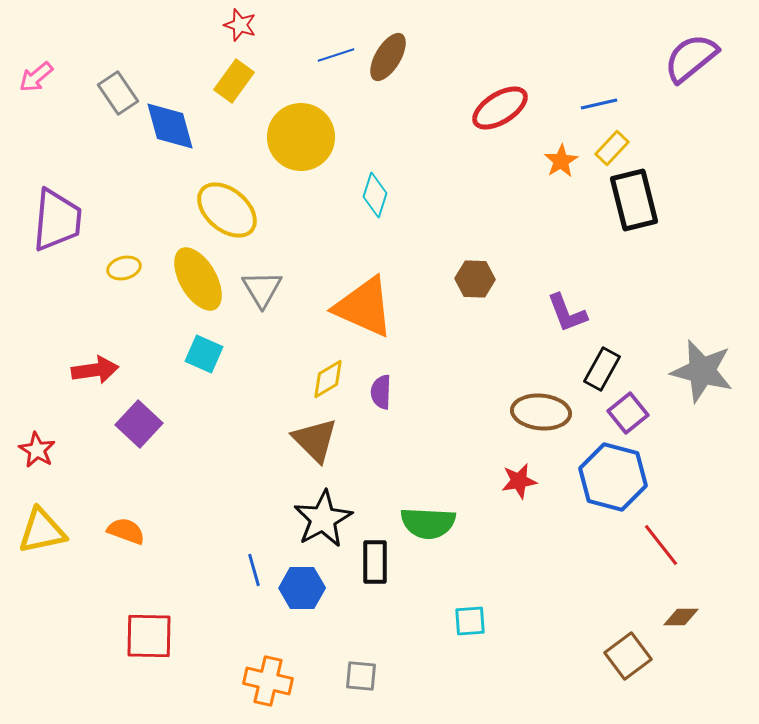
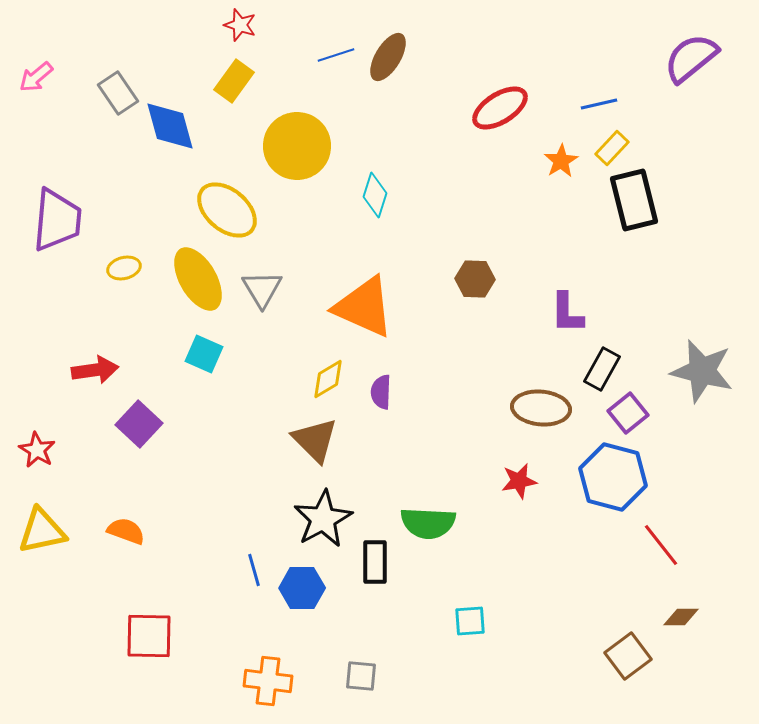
yellow circle at (301, 137): moved 4 px left, 9 px down
purple L-shape at (567, 313): rotated 21 degrees clockwise
brown ellipse at (541, 412): moved 4 px up
orange cross at (268, 681): rotated 6 degrees counterclockwise
